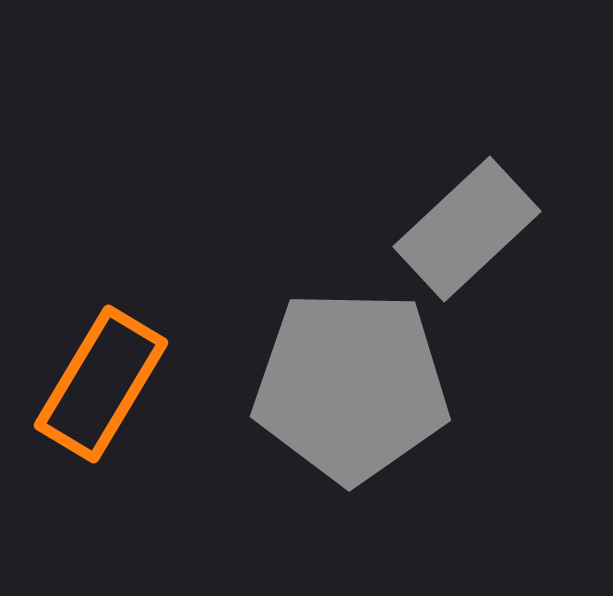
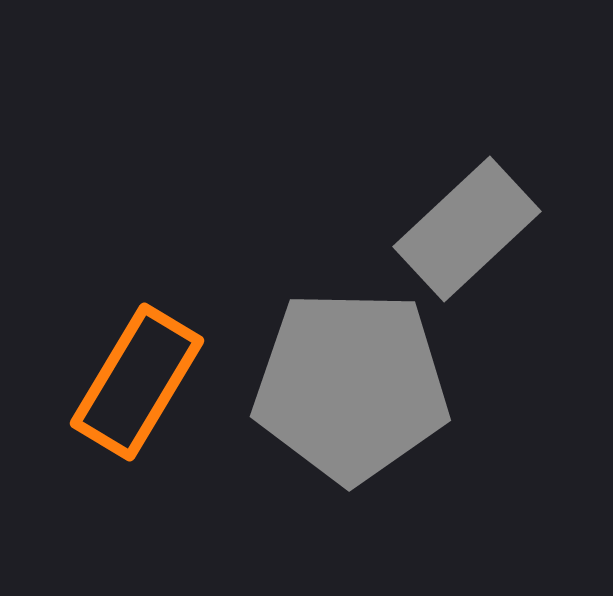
orange rectangle: moved 36 px right, 2 px up
